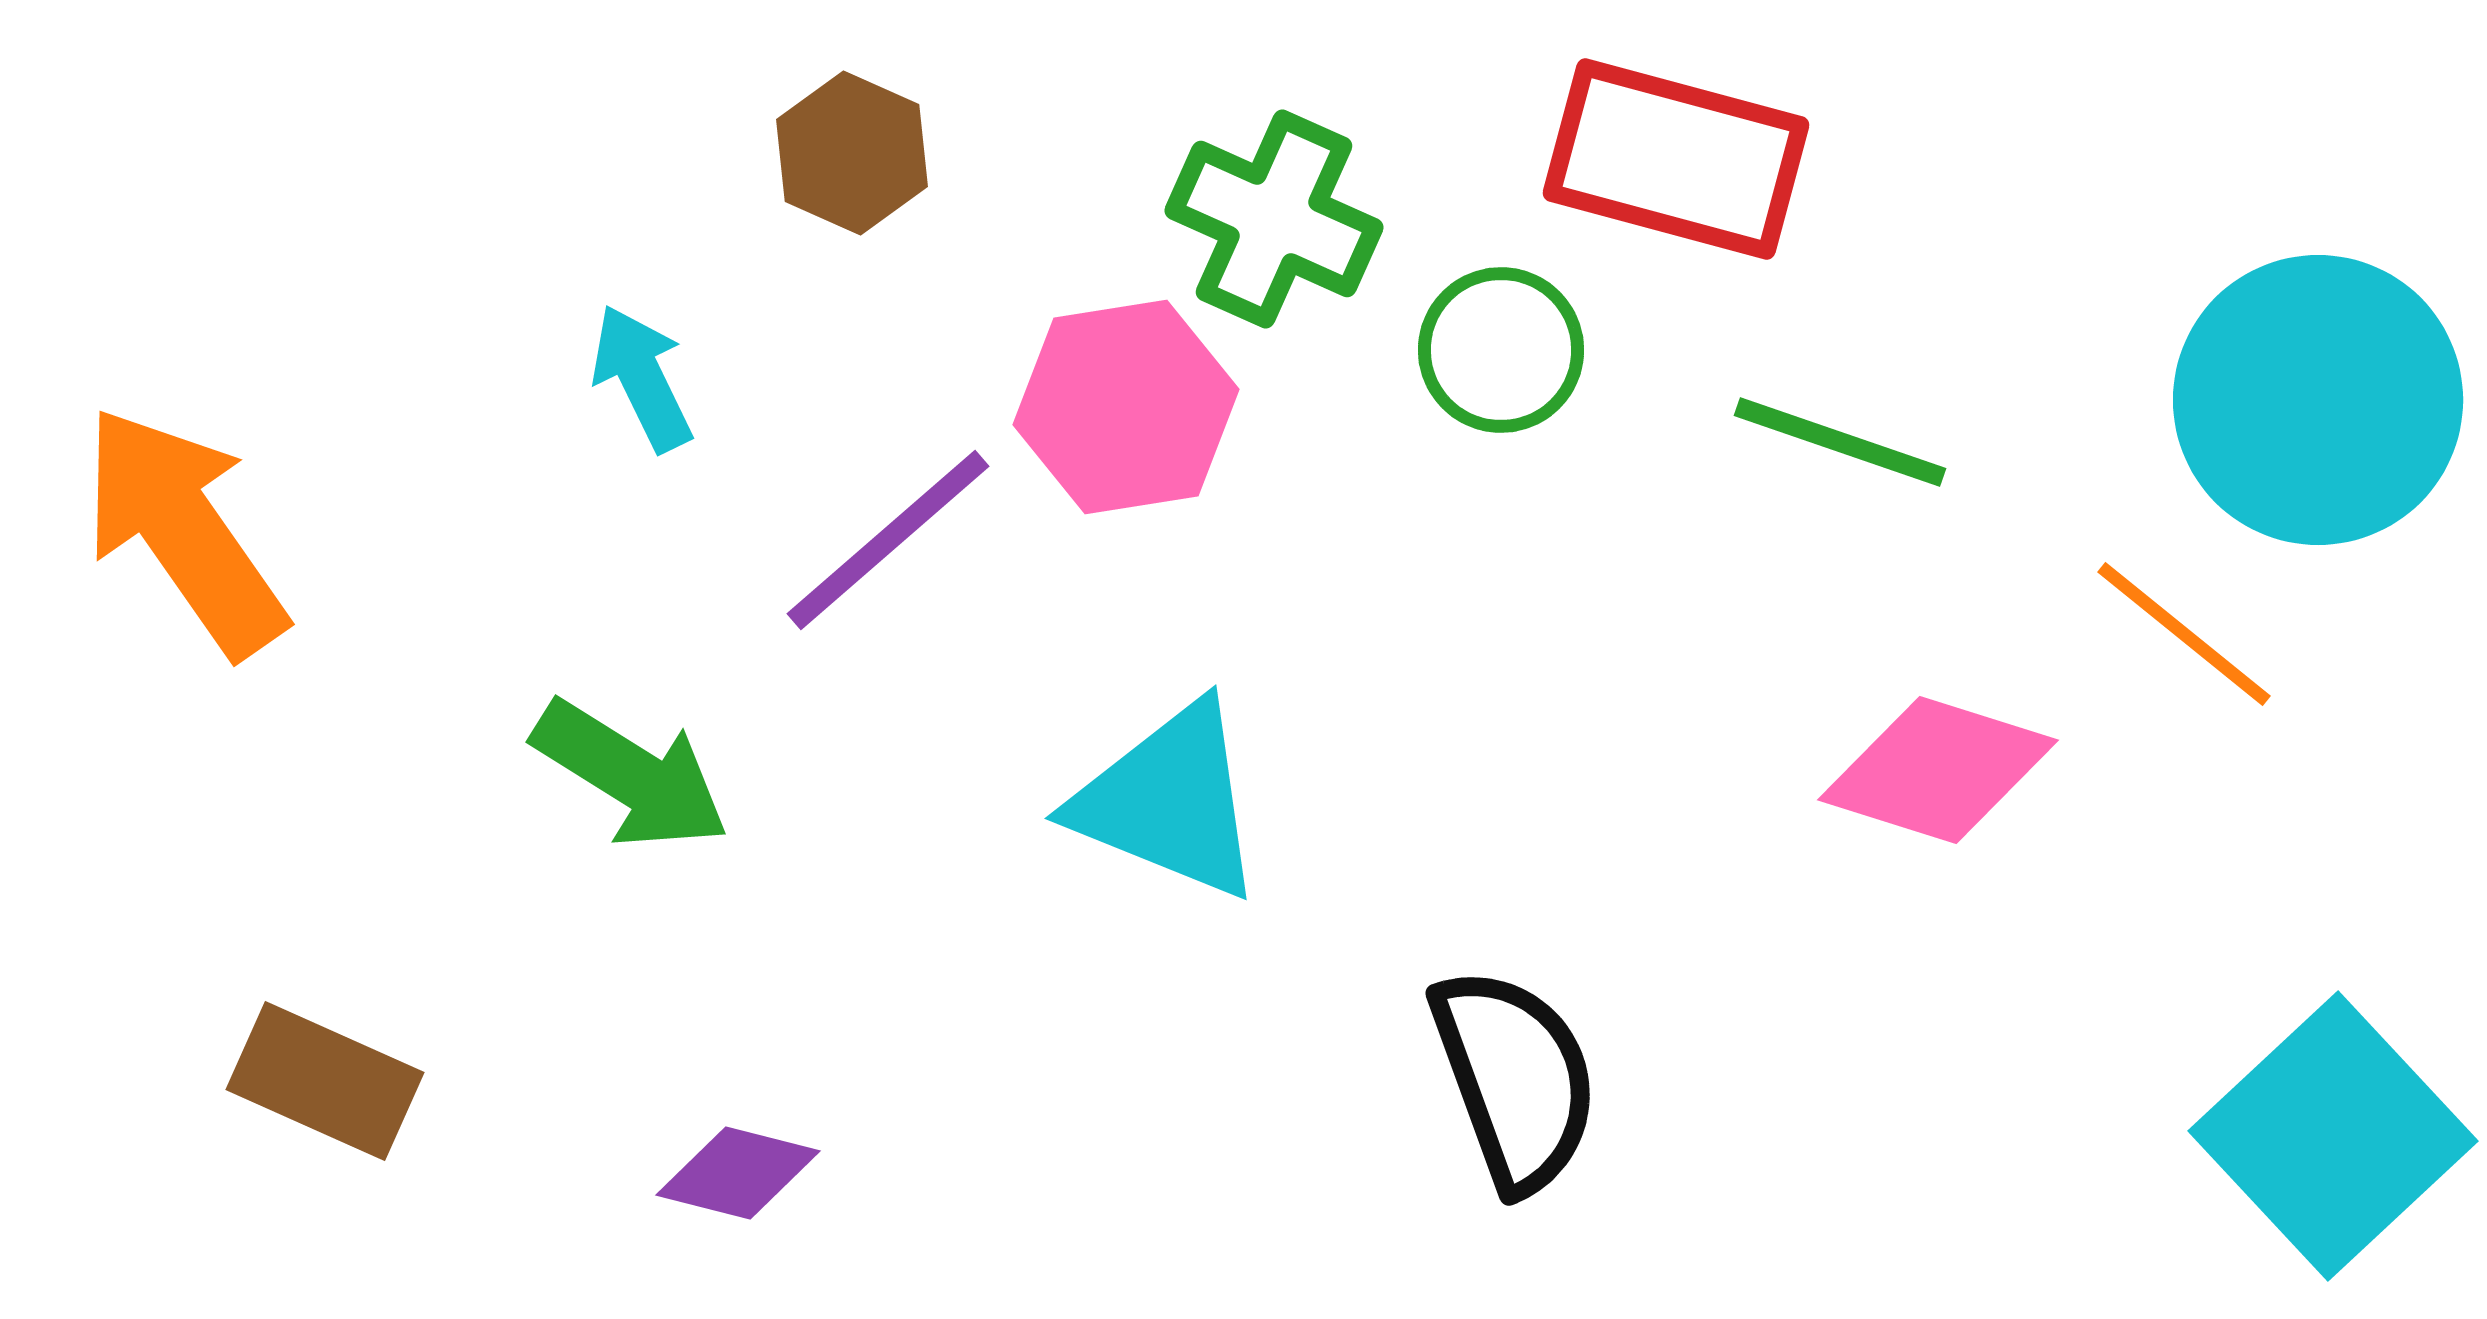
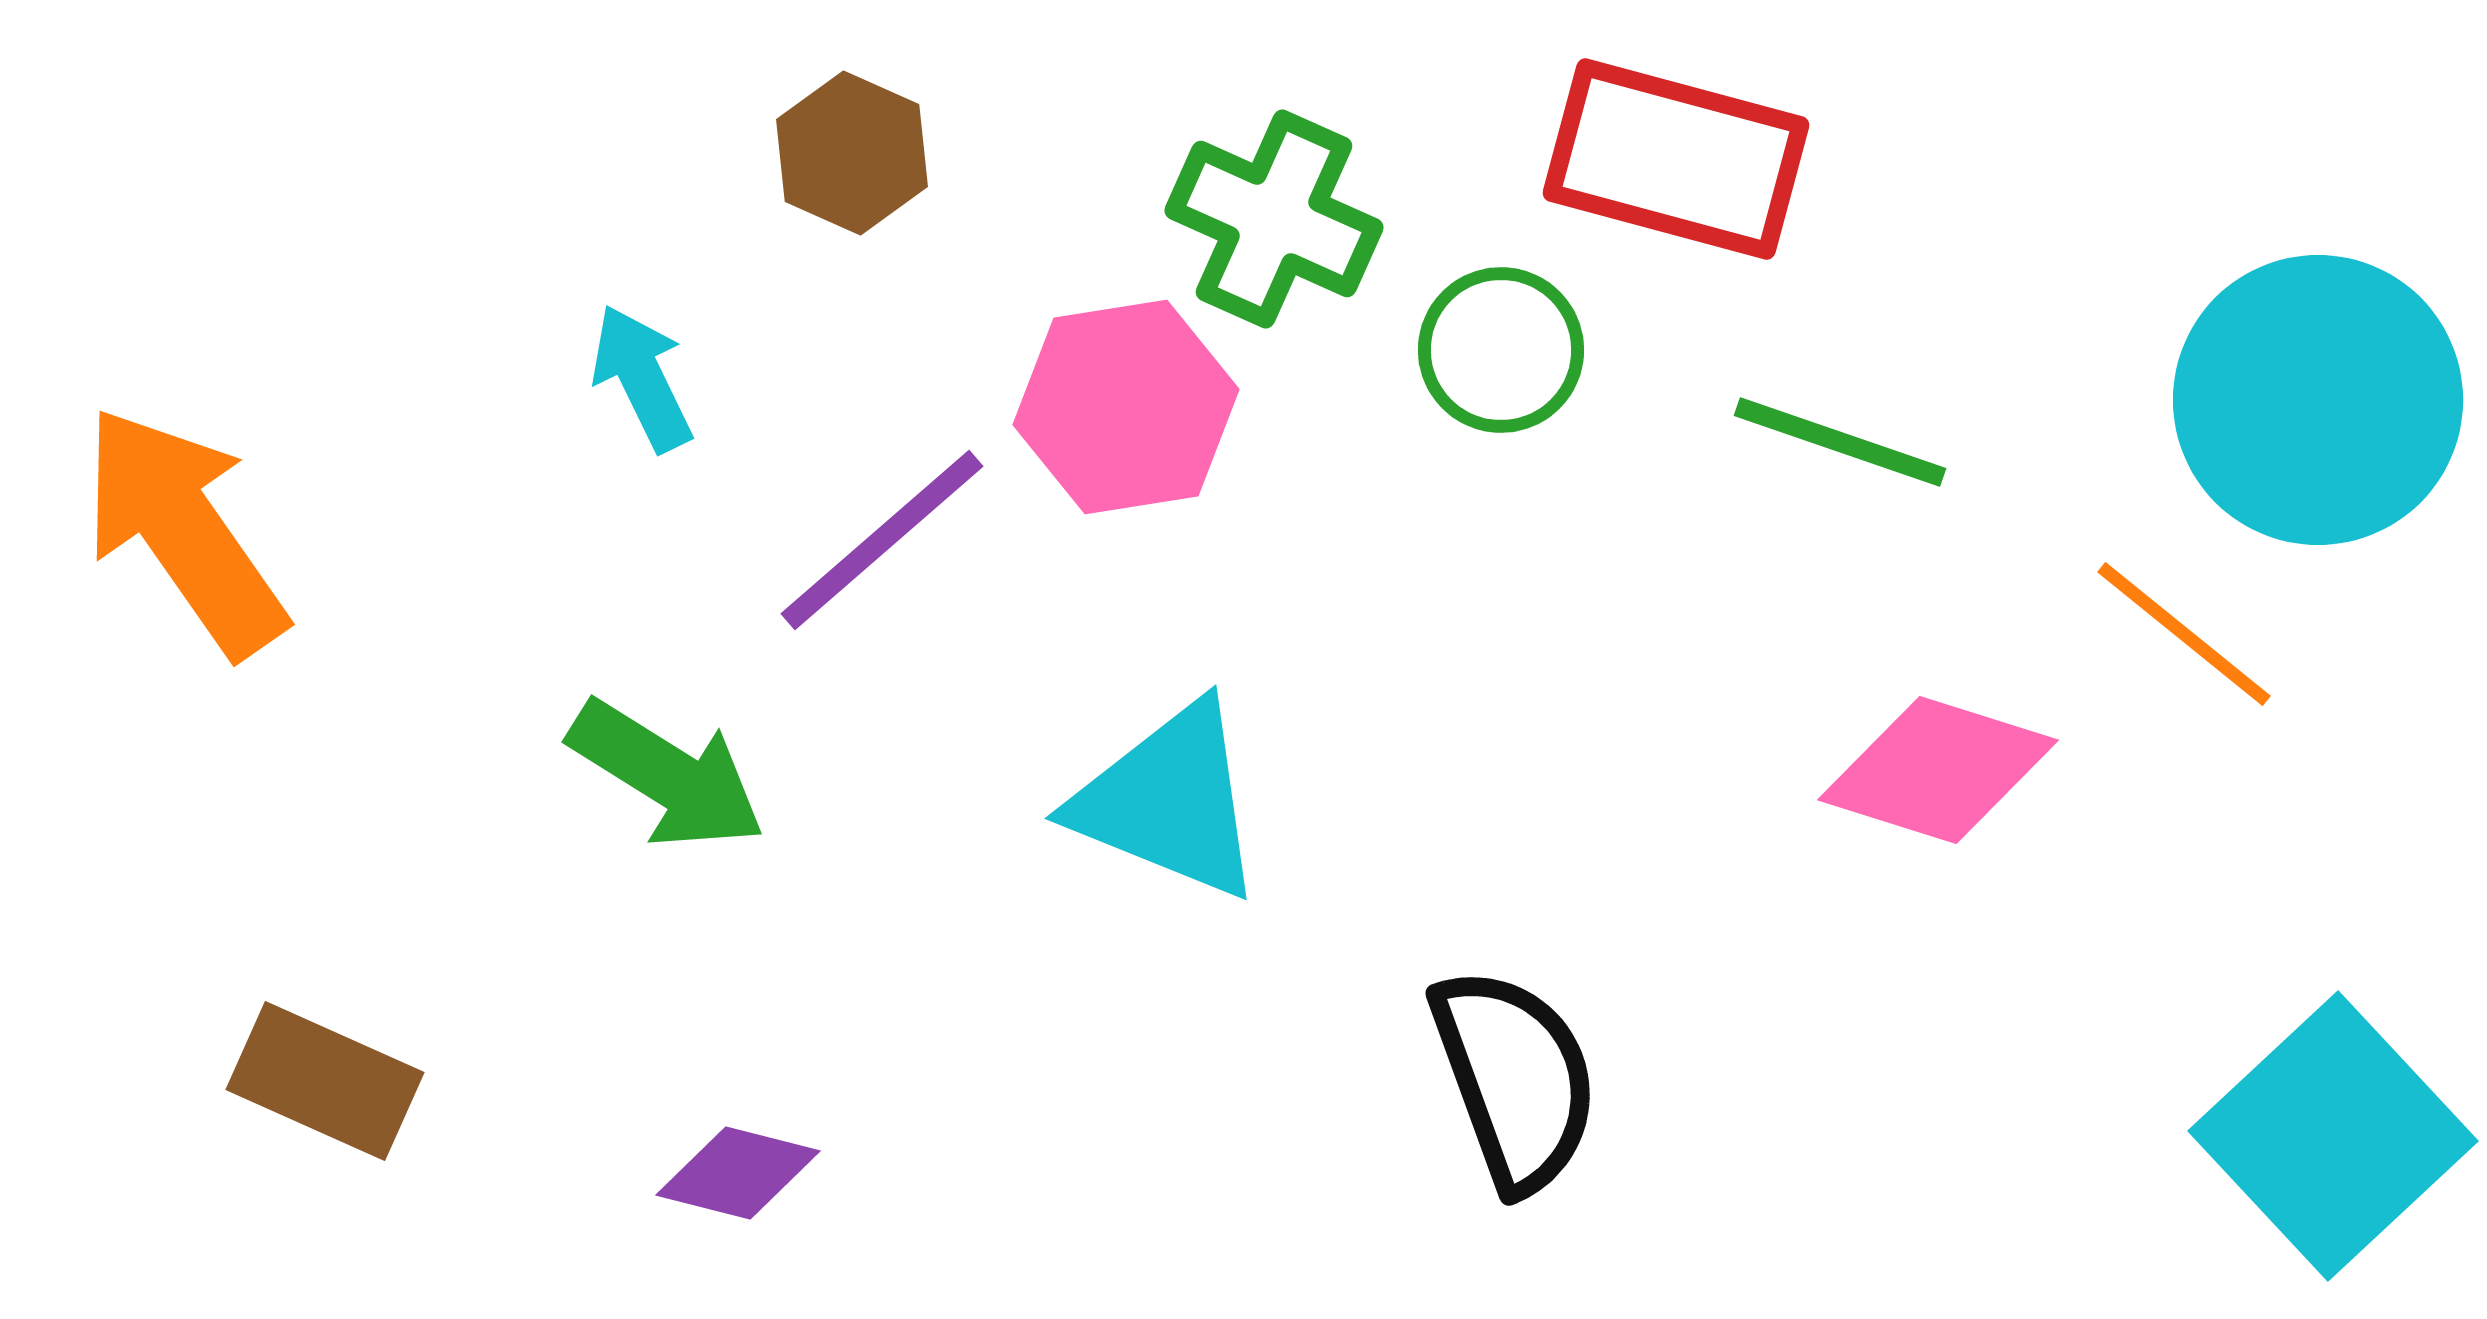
purple line: moved 6 px left
green arrow: moved 36 px right
